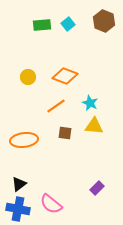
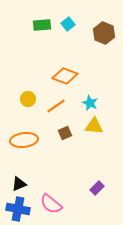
brown hexagon: moved 12 px down
yellow circle: moved 22 px down
brown square: rotated 32 degrees counterclockwise
black triangle: rotated 14 degrees clockwise
